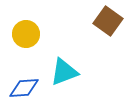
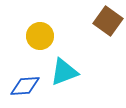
yellow circle: moved 14 px right, 2 px down
blue diamond: moved 1 px right, 2 px up
